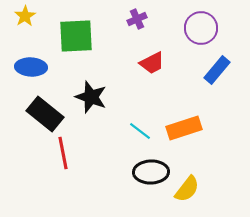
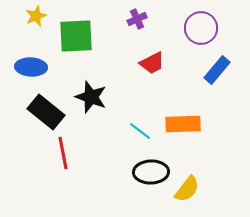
yellow star: moved 11 px right; rotated 10 degrees clockwise
black rectangle: moved 1 px right, 2 px up
orange rectangle: moved 1 px left, 4 px up; rotated 16 degrees clockwise
